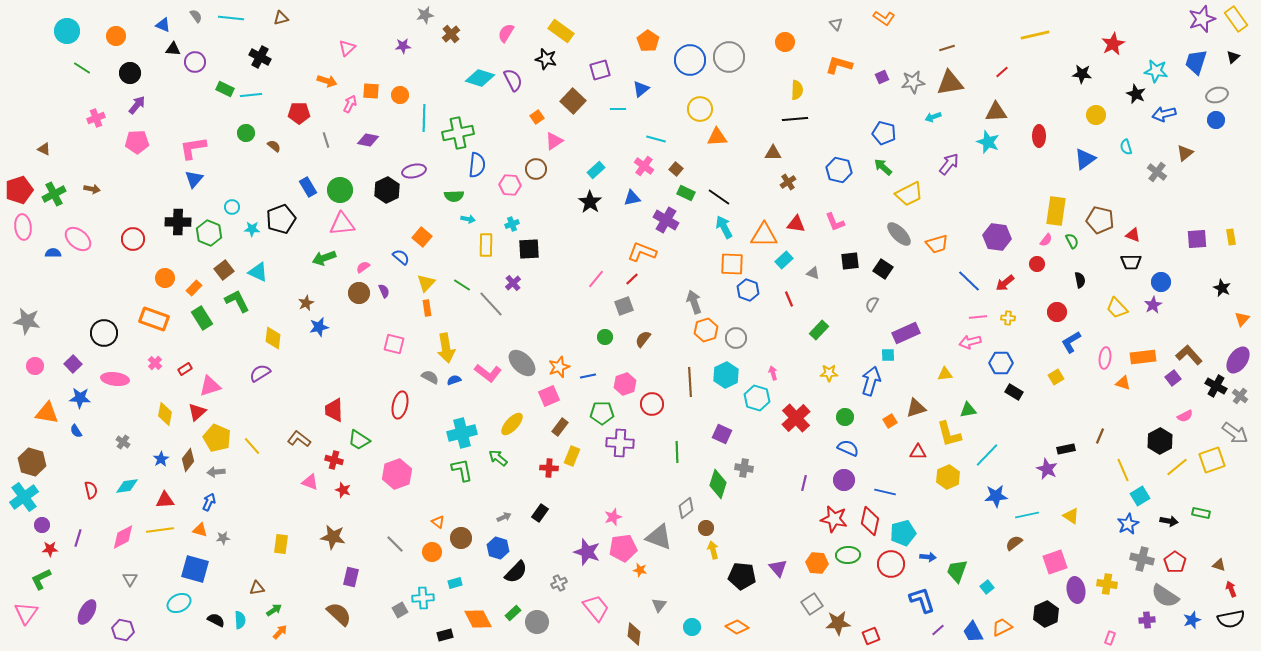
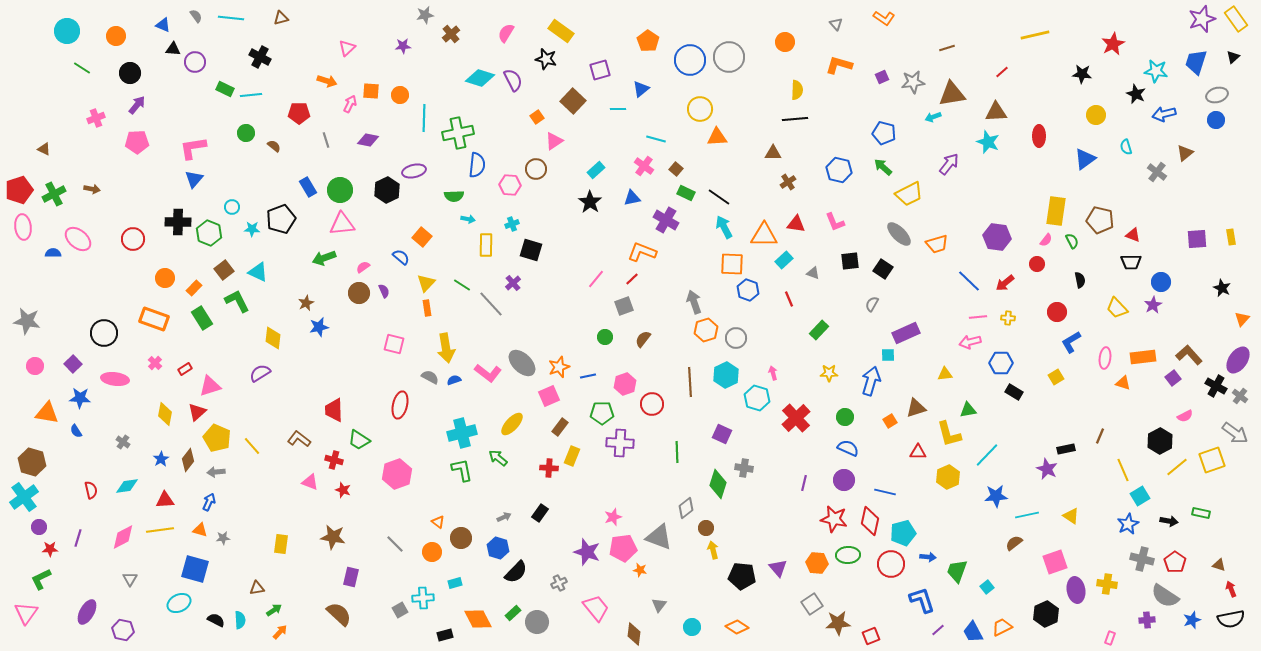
brown triangle at (950, 83): moved 2 px right, 11 px down
black square at (529, 249): moved 2 px right, 1 px down; rotated 20 degrees clockwise
purple circle at (42, 525): moved 3 px left, 2 px down
